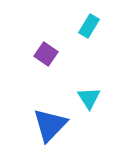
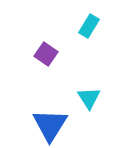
blue triangle: rotated 12 degrees counterclockwise
